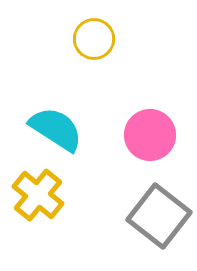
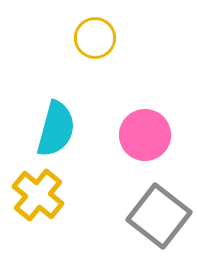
yellow circle: moved 1 px right, 1 px up
cyan semicircle: rotated 72 degrees clockwise
pink circle: moved 5 px left
